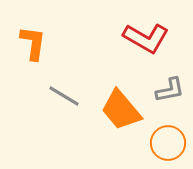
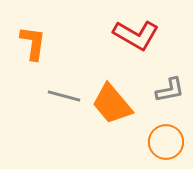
red L-shape: moved 10 px left, 3 px up
gray line: rotated 16 degrees counterclockwise
orange trapezoid: moved 9 px left, 6 px up
orange circle: moved 2 px left, 1 px up
